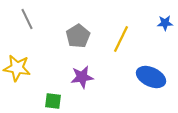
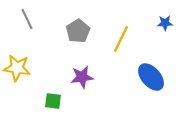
gray pentagon: moved 5 px up
blue ellipse: rotated 24 degrees clockwise
